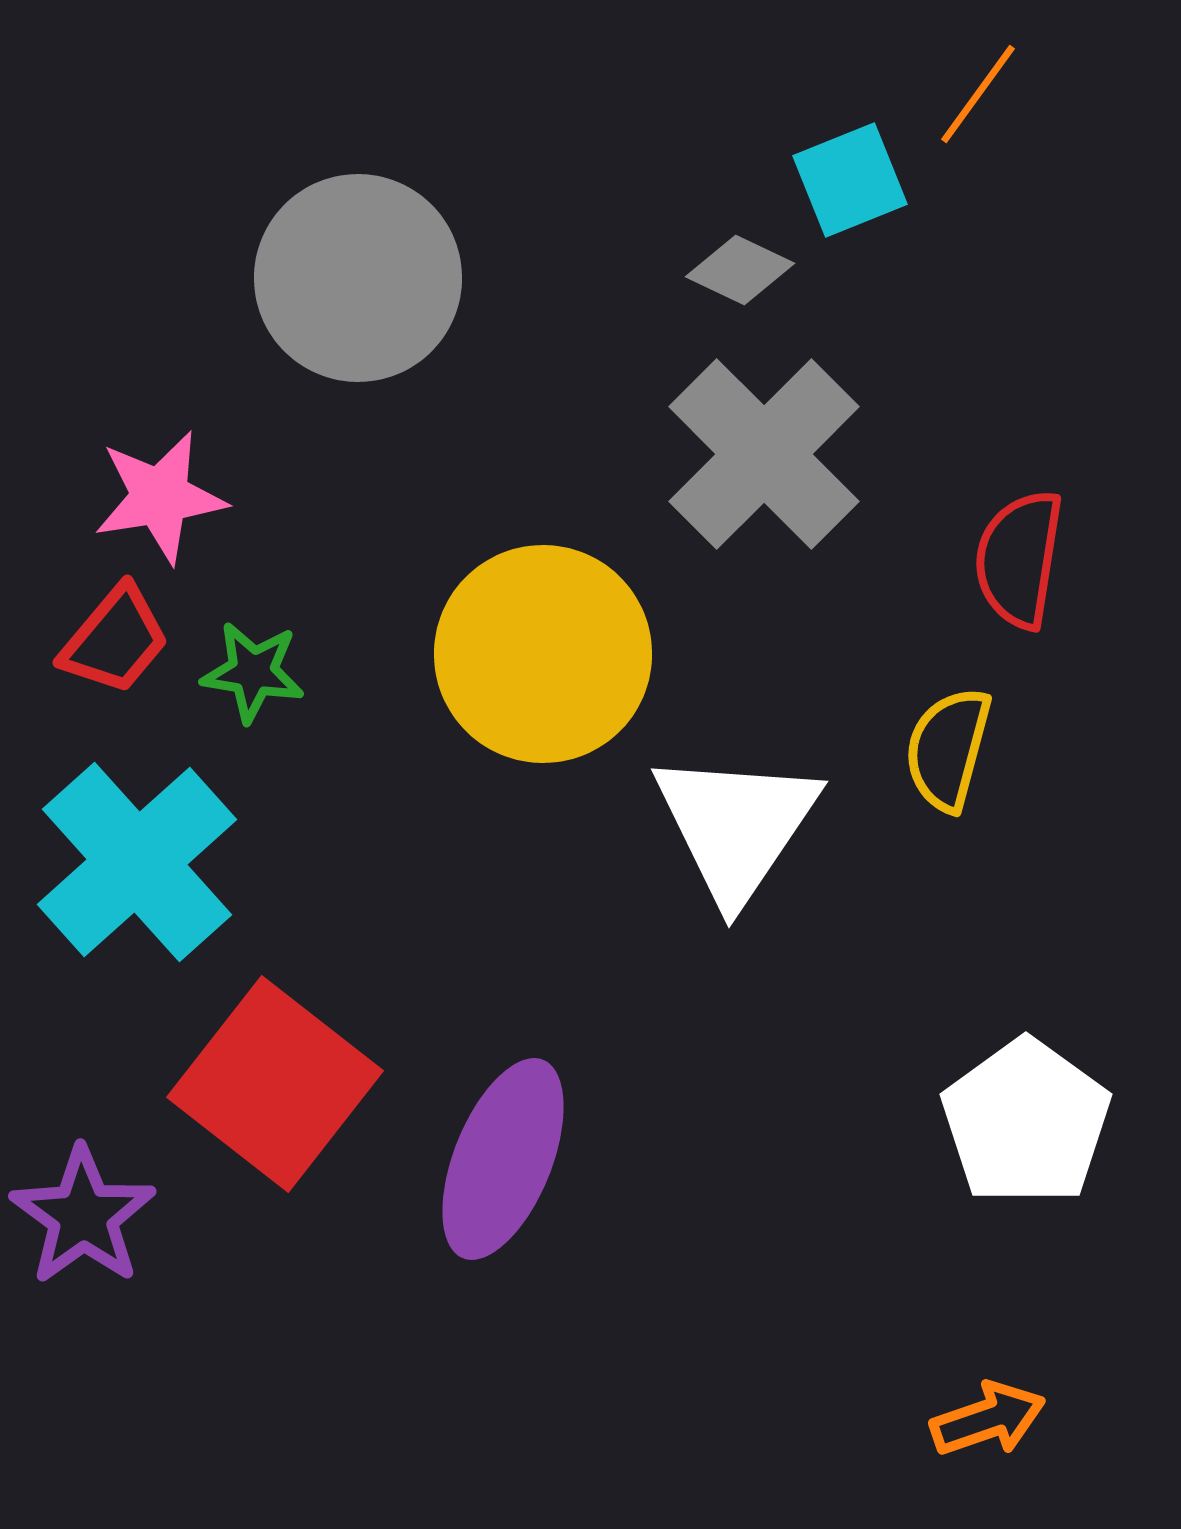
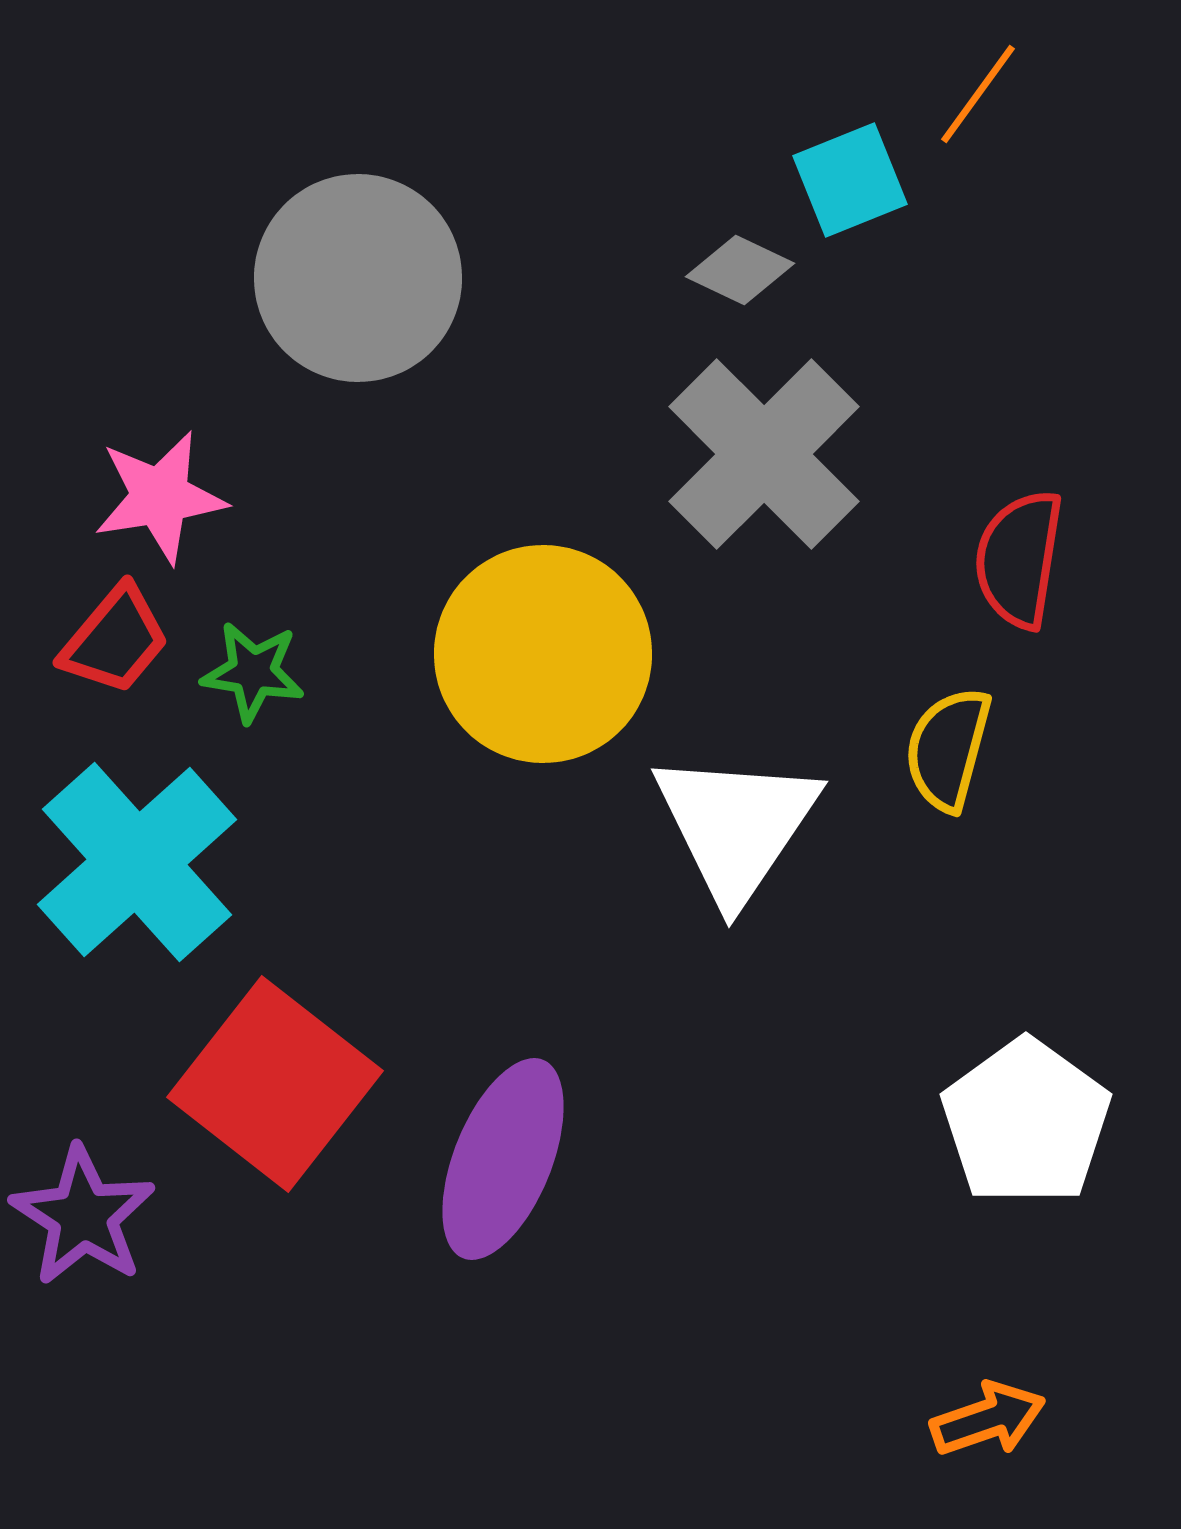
purple star: rotated 3 degrees counterclockwise
